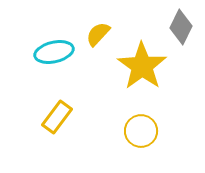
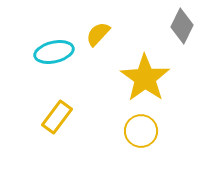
gray diamond: moved 1 px right, 1 px up
yellow star: moved 3 px right, 12 px down
